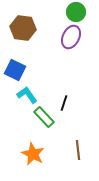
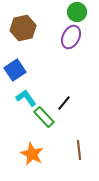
green circle: moved 1 px right
brown hexagon: rotated 20 degrees counterclockwise
blue square: rotated 30 degrees clockwise
cyan L-shape: moved 1 px left, 3 px down
black line: rotated 21 degrees clockwise
brown line: moved 1 px right
orange star: moved 1 px left
